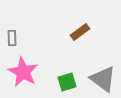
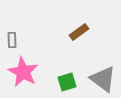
brown rectangle: moved 1 px left
gray rectangle: moved 2 px down
